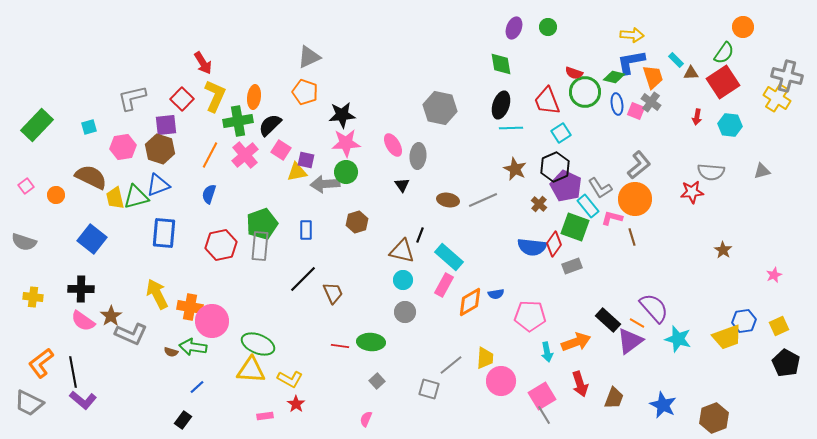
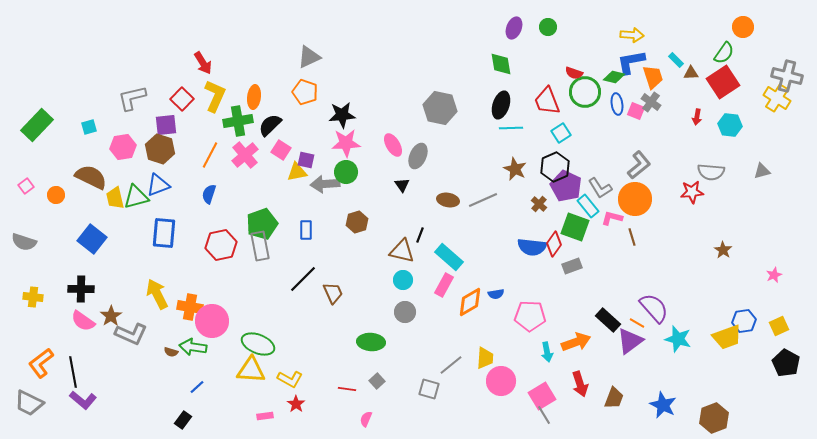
gray ellipse at (418, 156): rotated 20 degrees clockwise
gray rectangle at (260, 246): rotated 16 degrees counterclockwise
red line at (340, 346): moved 7 px right, 43 px down
